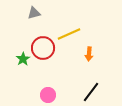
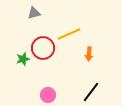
green star: rotated 16 degrees clockwise
